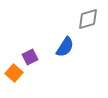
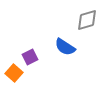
gray diamond: moved 1 px left, 1 px down
blue semicircle: rotated 90 degrees clockwise
